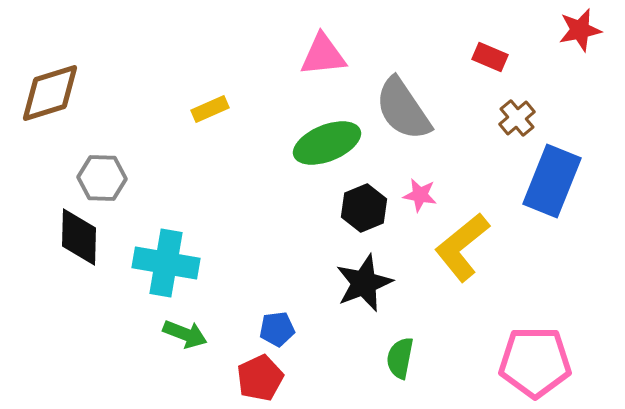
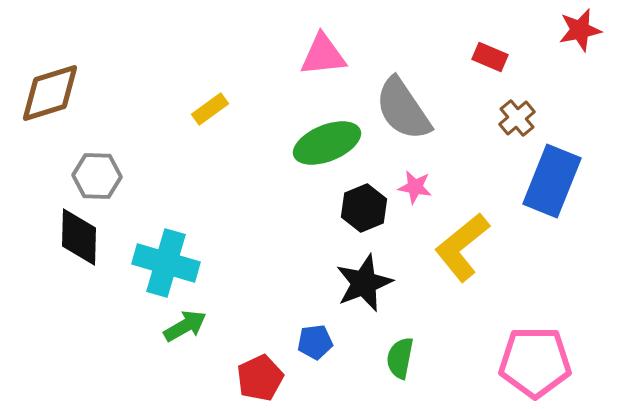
yellow rectangle: rotated 12 degrees counterclockwise
gray hexagon: moved 5 px left, 2 px up
pink star: moved 5 px left, 8 px up
cyan cross: rotated 6 degrees clockwise
blue pentagon: moved 38 px right, 13 px down
green arrow: moved 8 px up; rotated 51 degrees counterclockwise
